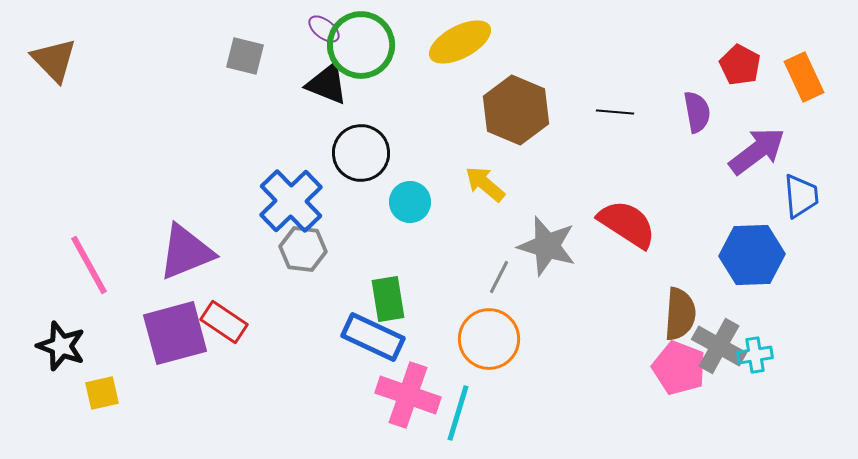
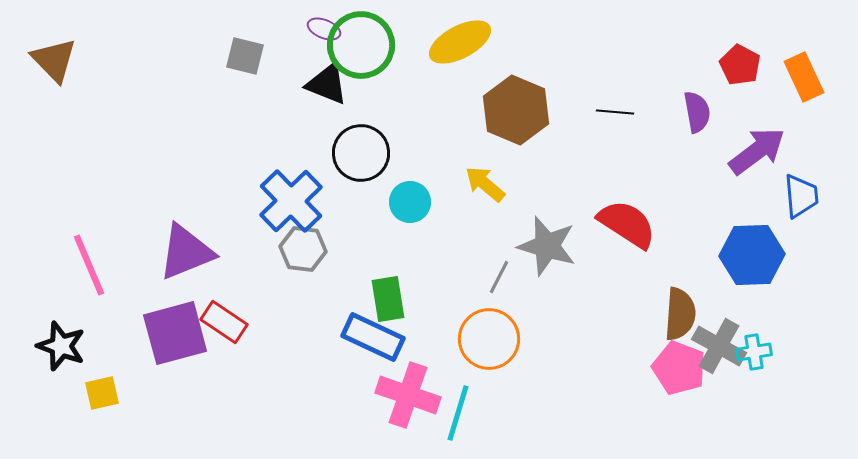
purple ellipse: rotated 16 degrees counterclockwise
pink line: rotated 6 degrees clockwise
cyan cross: moved 1 px left, 3 px up
